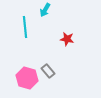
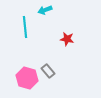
cyan arrow: rotated 40 degrees clockwise
